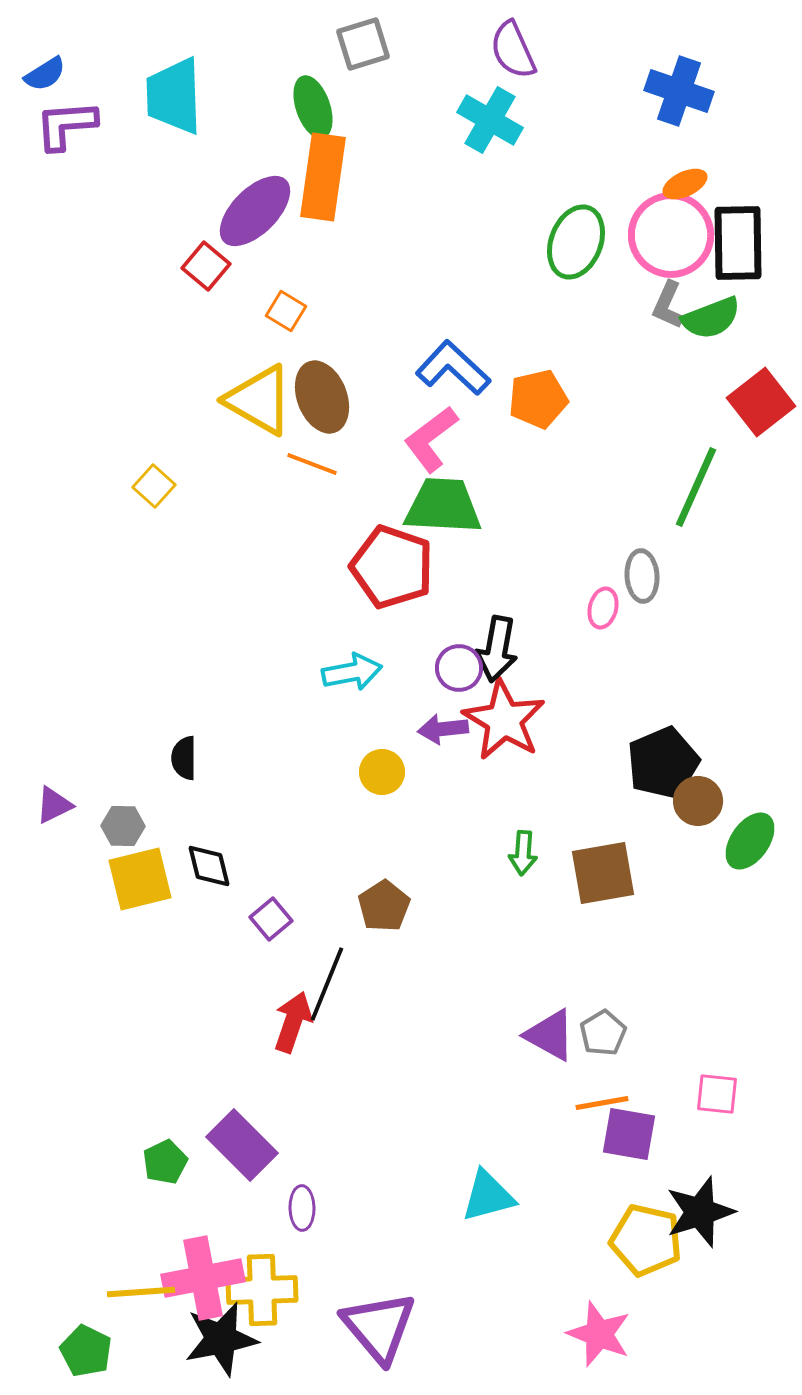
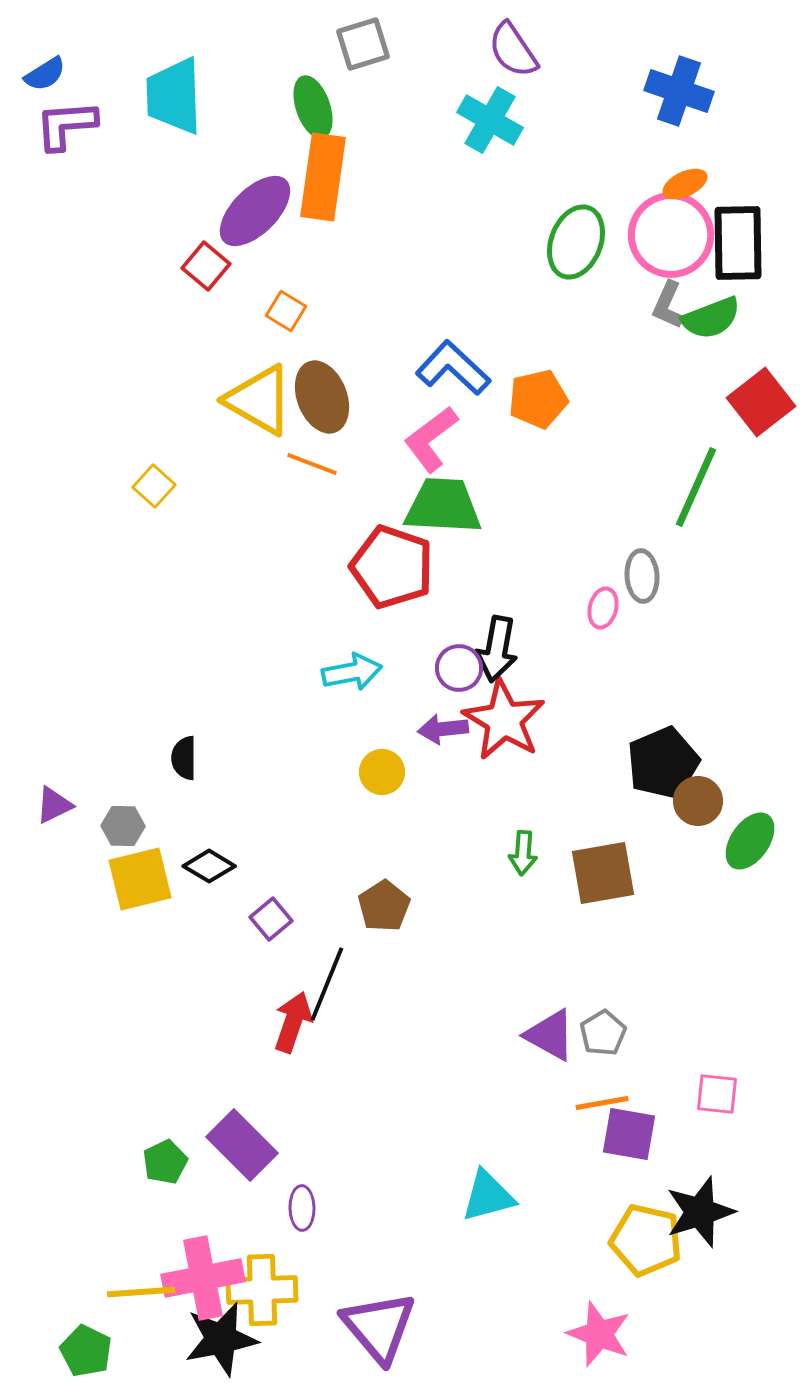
purple semicircle at (513, 50): rotated 10 degrees counterclockwise
black diamond at (209, 866): rotated 45 degrees counterclockwise
